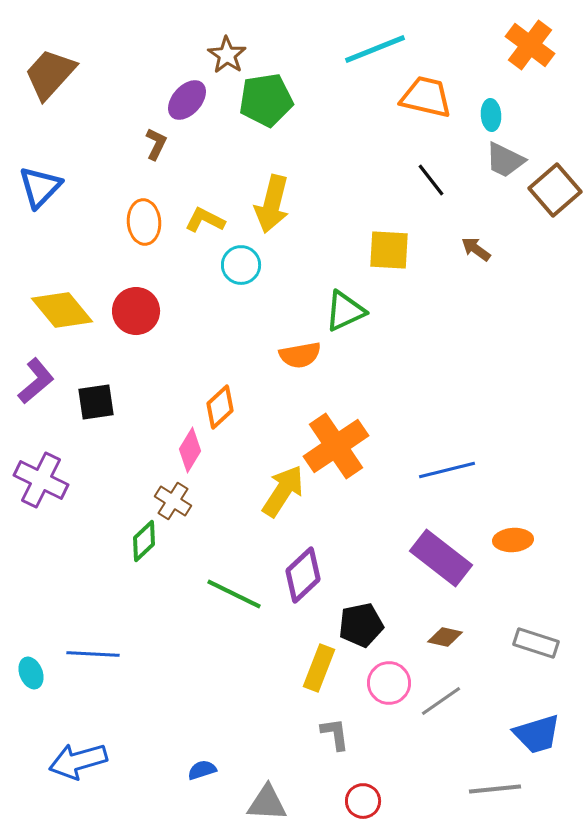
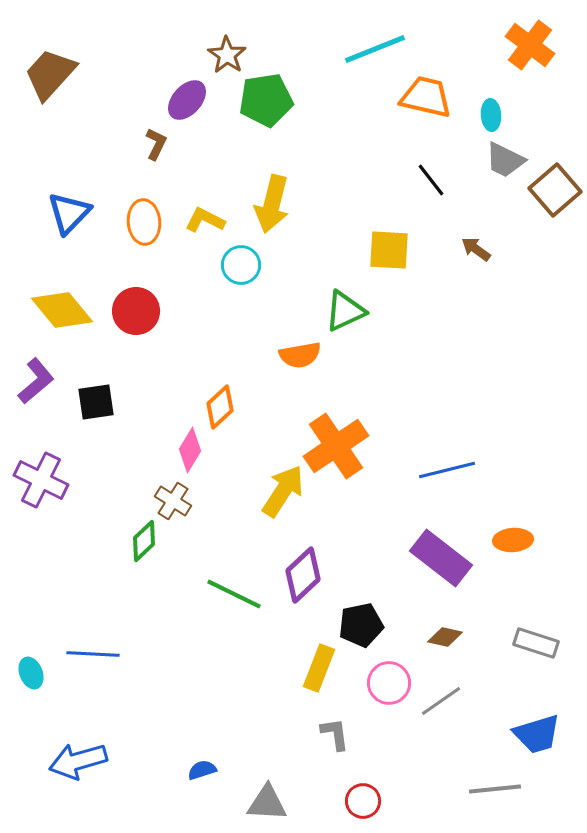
blue triangle at (40, 187): moved 29 px right, 26 px down
